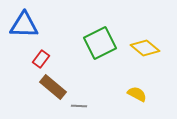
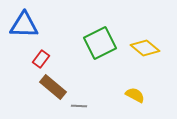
yellow semicircle: moved 2 px left, 1 px down
